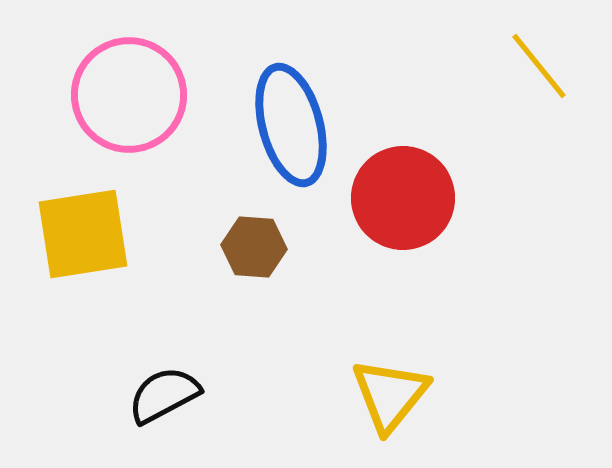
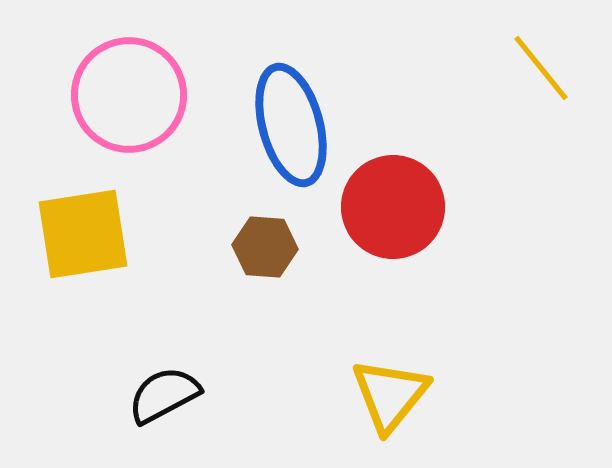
yellow line: moved 2 px right, 2 px down
red circle: moved 10 px left, 9 px down
brown hexagon: moved 11 px right
